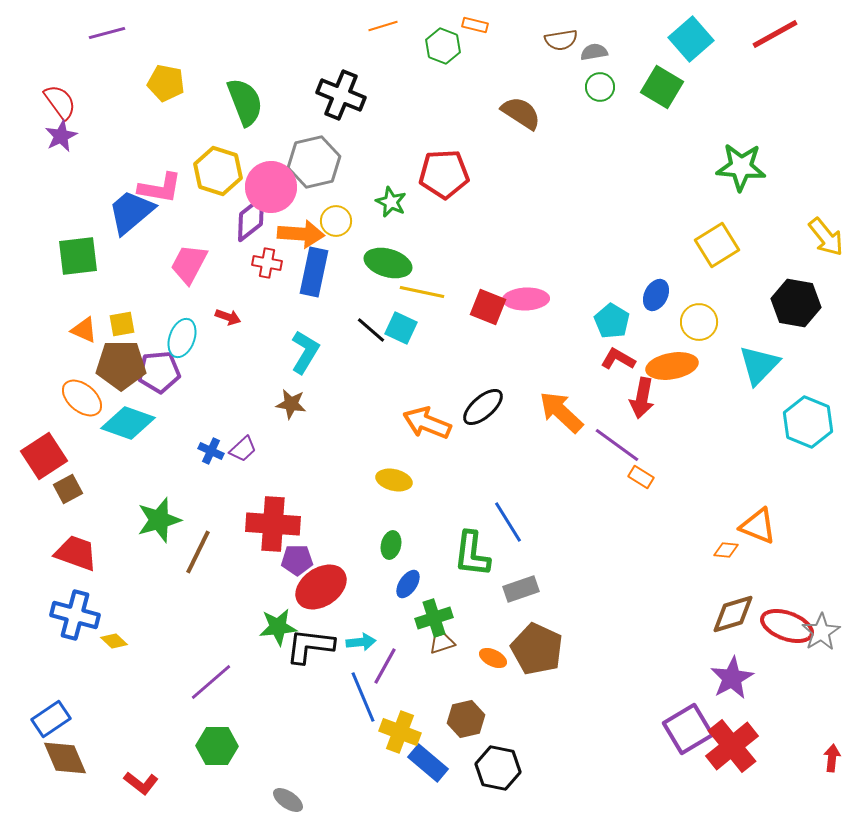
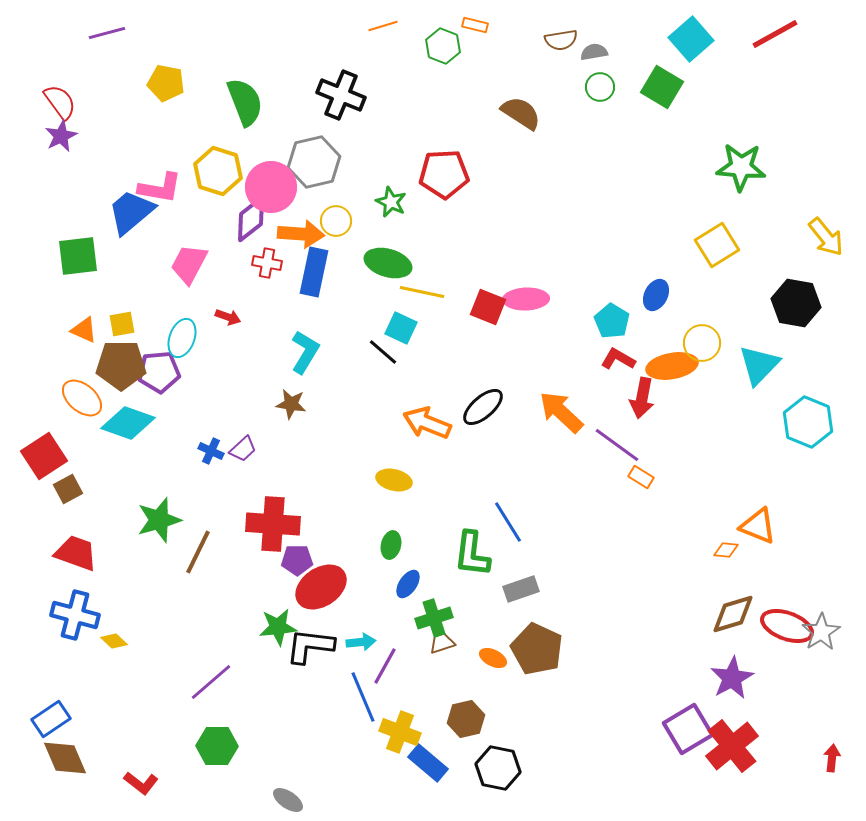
yellow circle at (699, 322): moved 3 px right, 21 px down
black line at (371, 330): moved 12 px right, 22 px down
